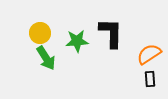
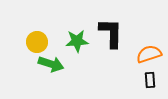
yellow circle: moved 3 px left, 9 px down
orange semicircle: rotated 15 degrees clockwise
green arrow: moved 5 px right, 6 px down; rotated 40 degrees counterclockwise
black rectangle: moved 1 px down
